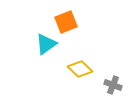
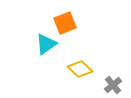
orange square: moved 1 px left, 1 px down
gray cross: rotated 30 degrees clockwise
